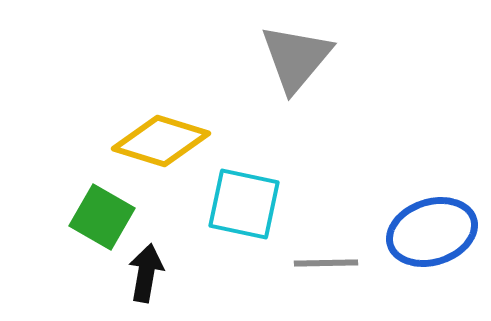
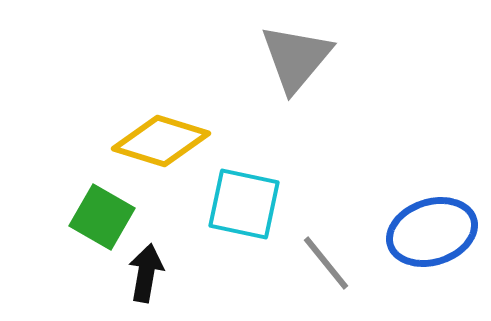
gray line: rotated 52 degrees clockwise
